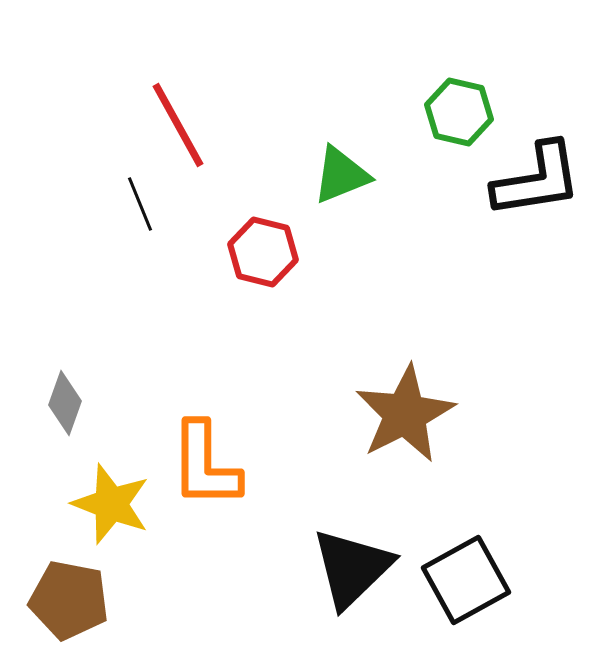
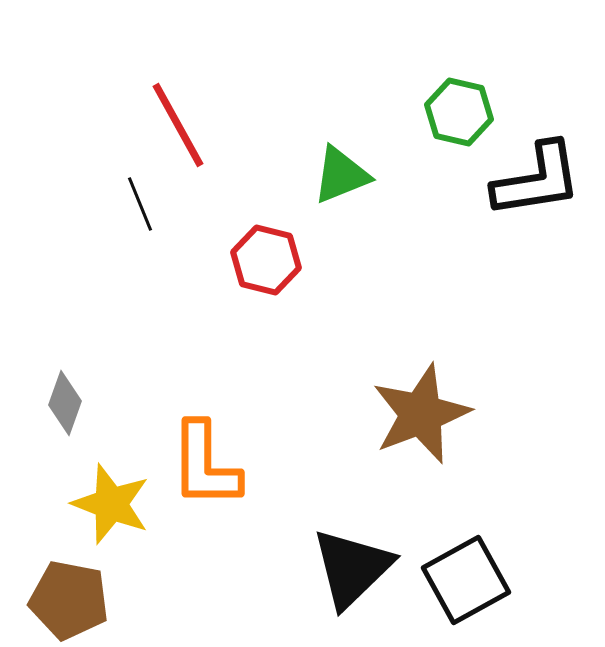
red hexagon: moved 3 px right, 8 px down
brown star: moved 16 px right; rotated 6 degrees clockwise
